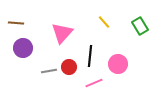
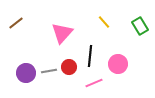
brown line: rotated 42 degrees counterclockwise
purple circle: moved 3 px right, 25 px down
